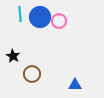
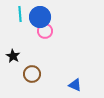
pink circle: moved 14 px left, 10 px down
blue triangle: rotated 24 degrees clockwise
